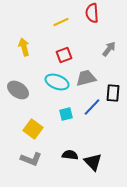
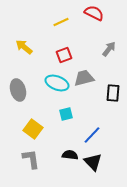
red semicircle: moved 2 px right; rotated 120 degrees clockwise
yellow arrow: rotated 36 degrees counterclockwise
gray trapezoid: moved 2 px left
cyan ellipse: moved 1 px down
gray ellipse: rotated 40 degrees clockwise
blue line: moved 28 px down
gray L-shape: rotated 120 degrees counterclockwise
